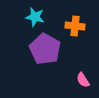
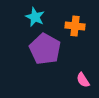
cyan star: rotated 12 degrees clockwise
